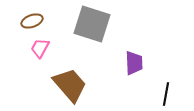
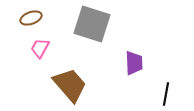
brown ellipse: moved 1 px left, 3 px up
